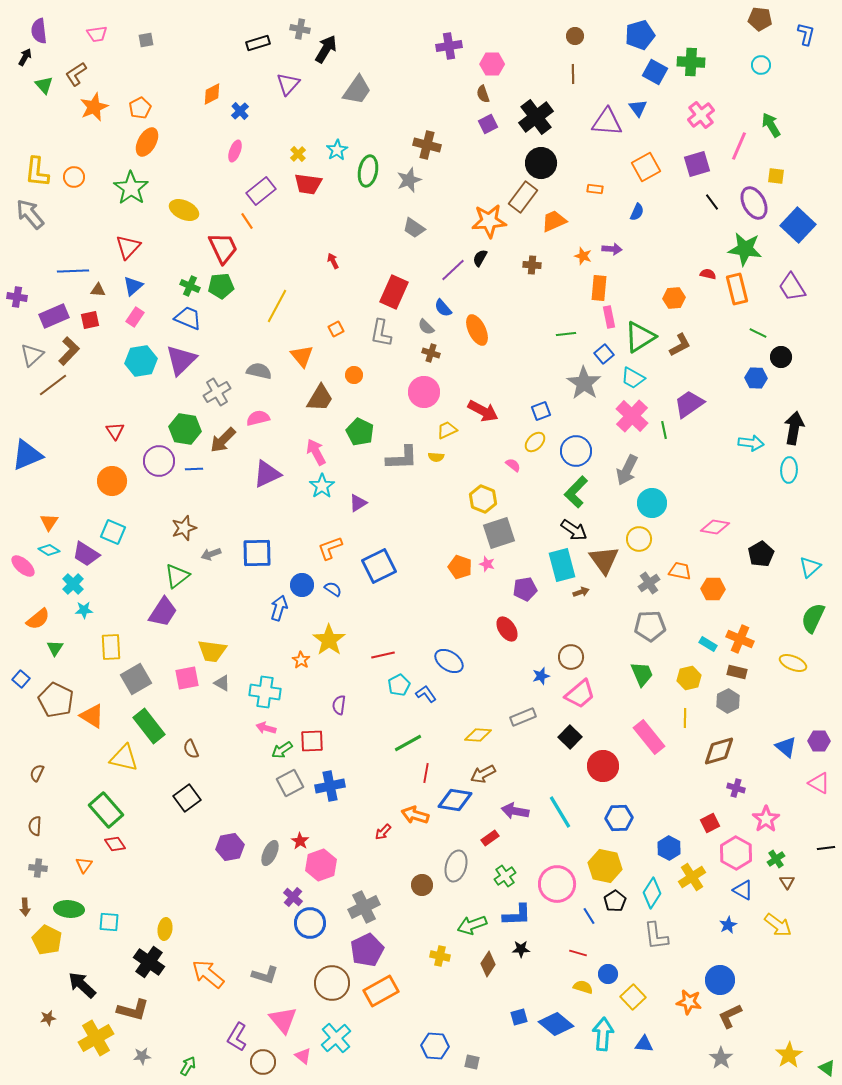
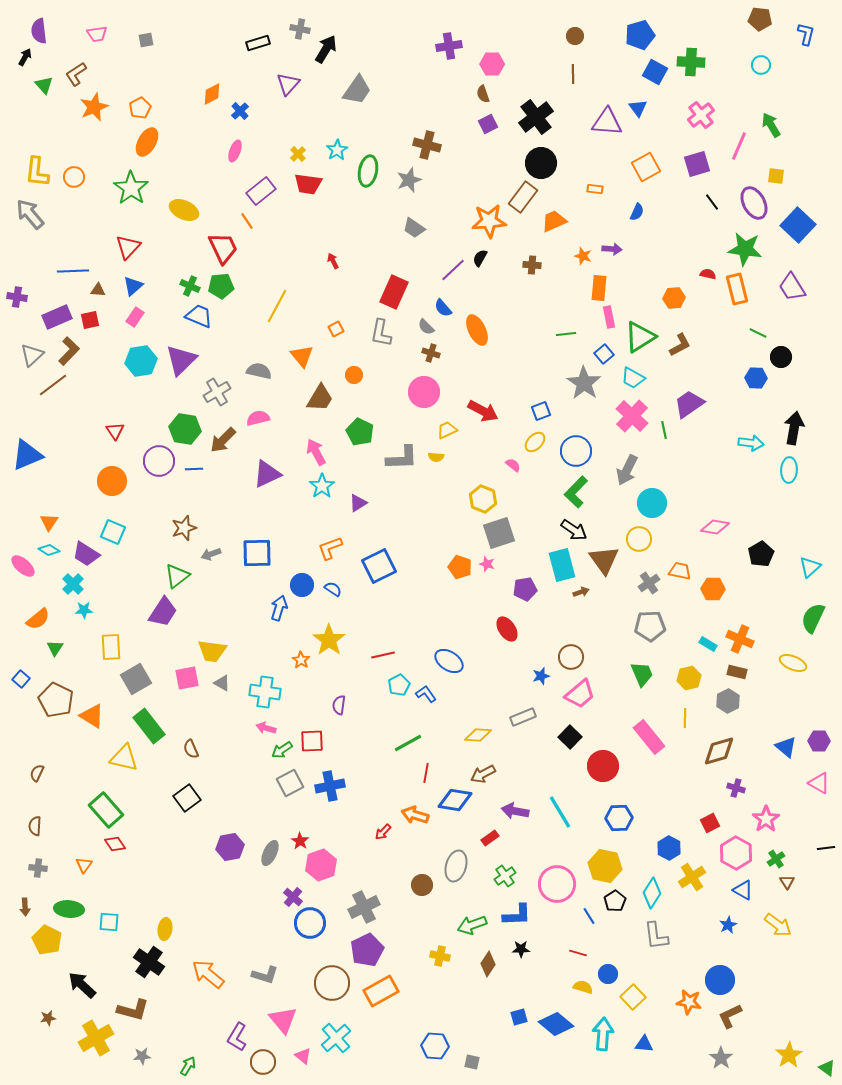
purple rectangle at (54, 316): moved 3 px right, 1 px down
blue trapezoid at (188, 318): moved 11 px right, 2 px up
